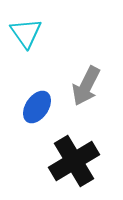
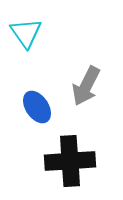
blue ellipse: rotated 68 degrees counterclockwise
black cross: moved 4 px left; rotated 27 degrees clockwise
